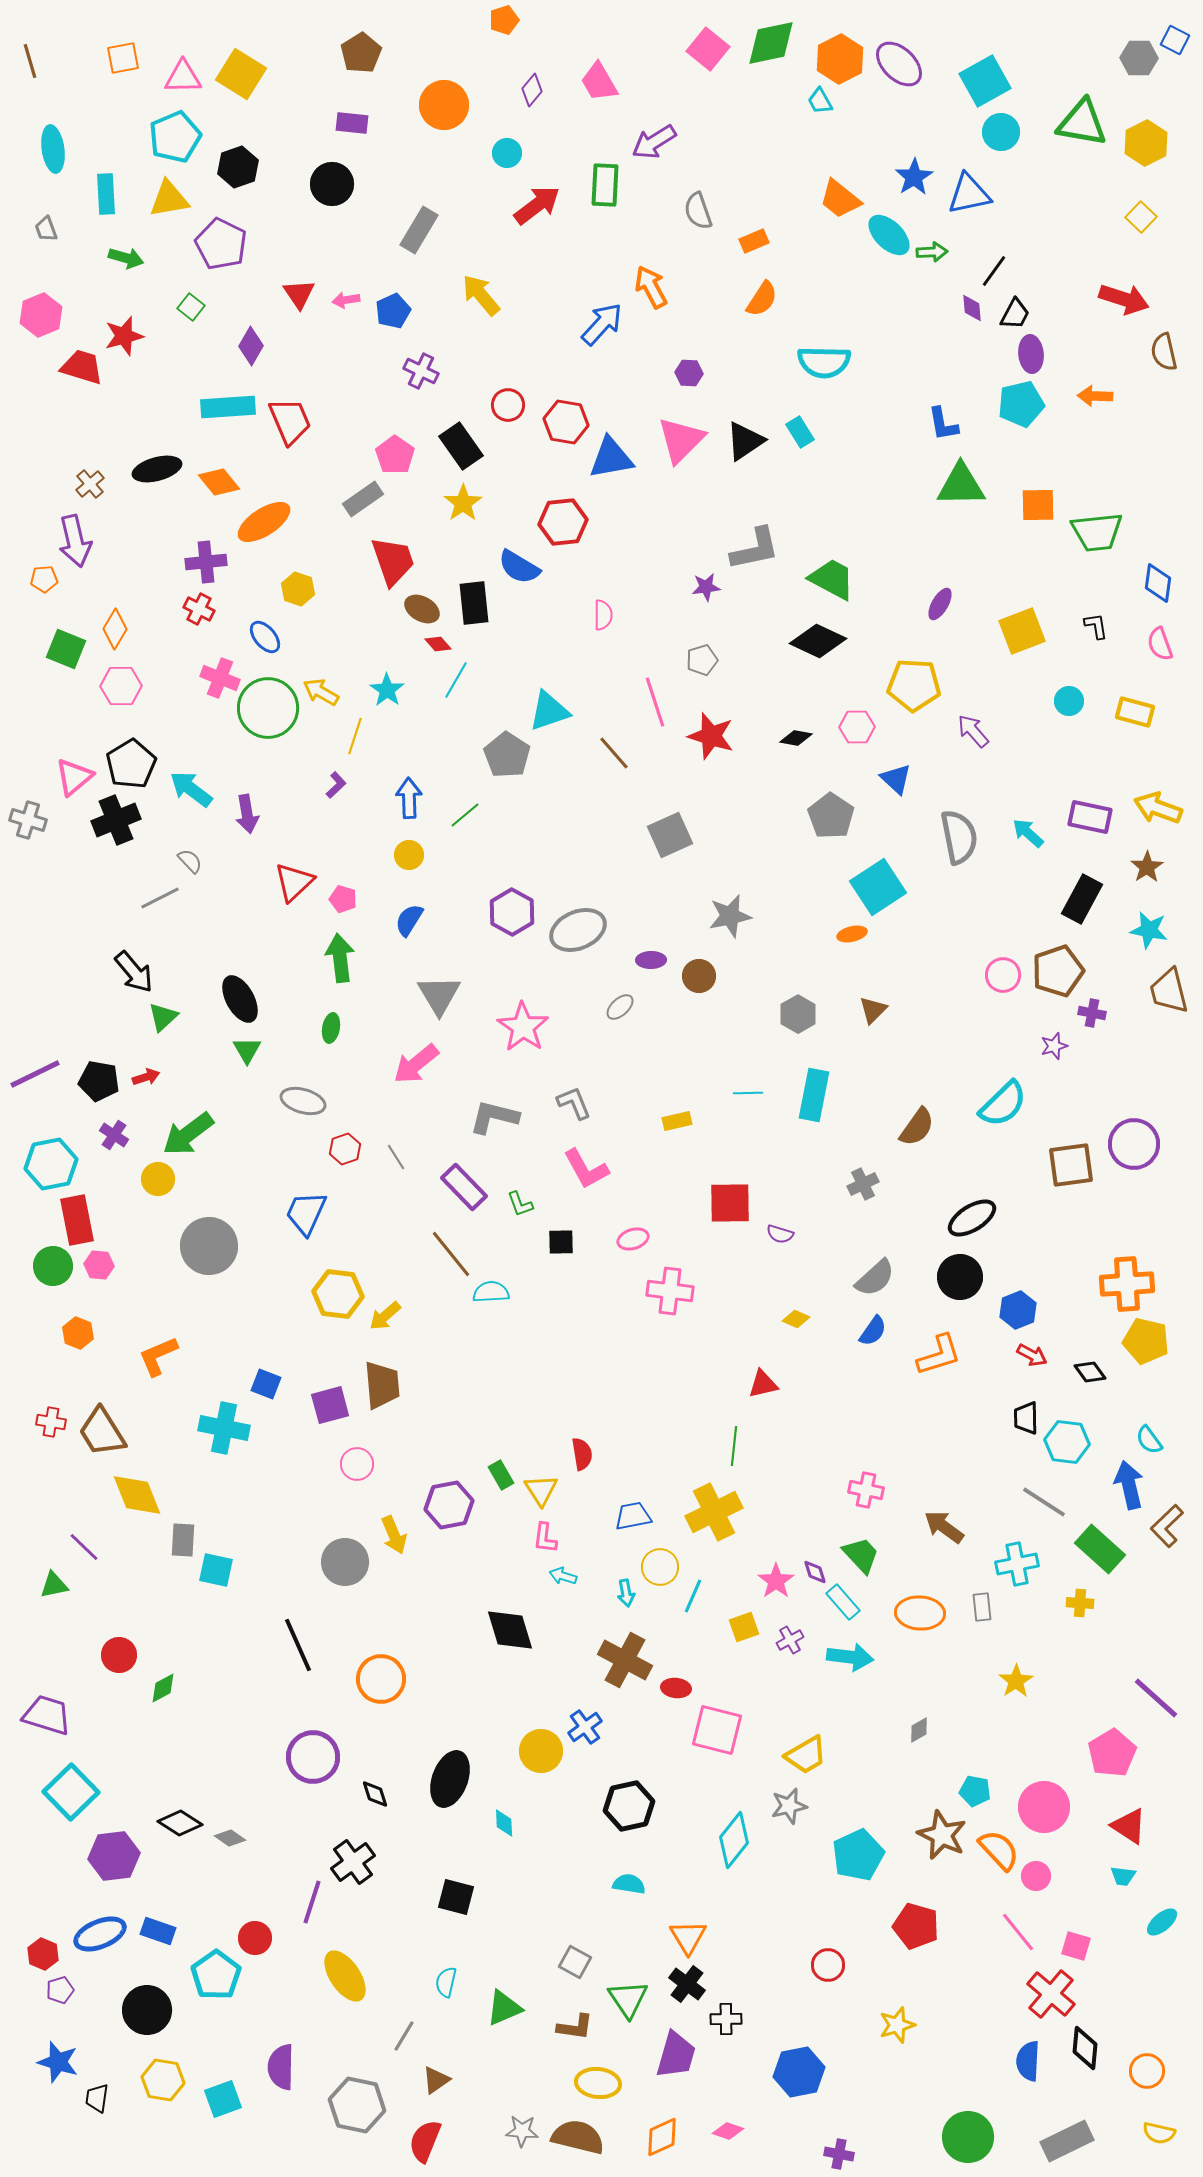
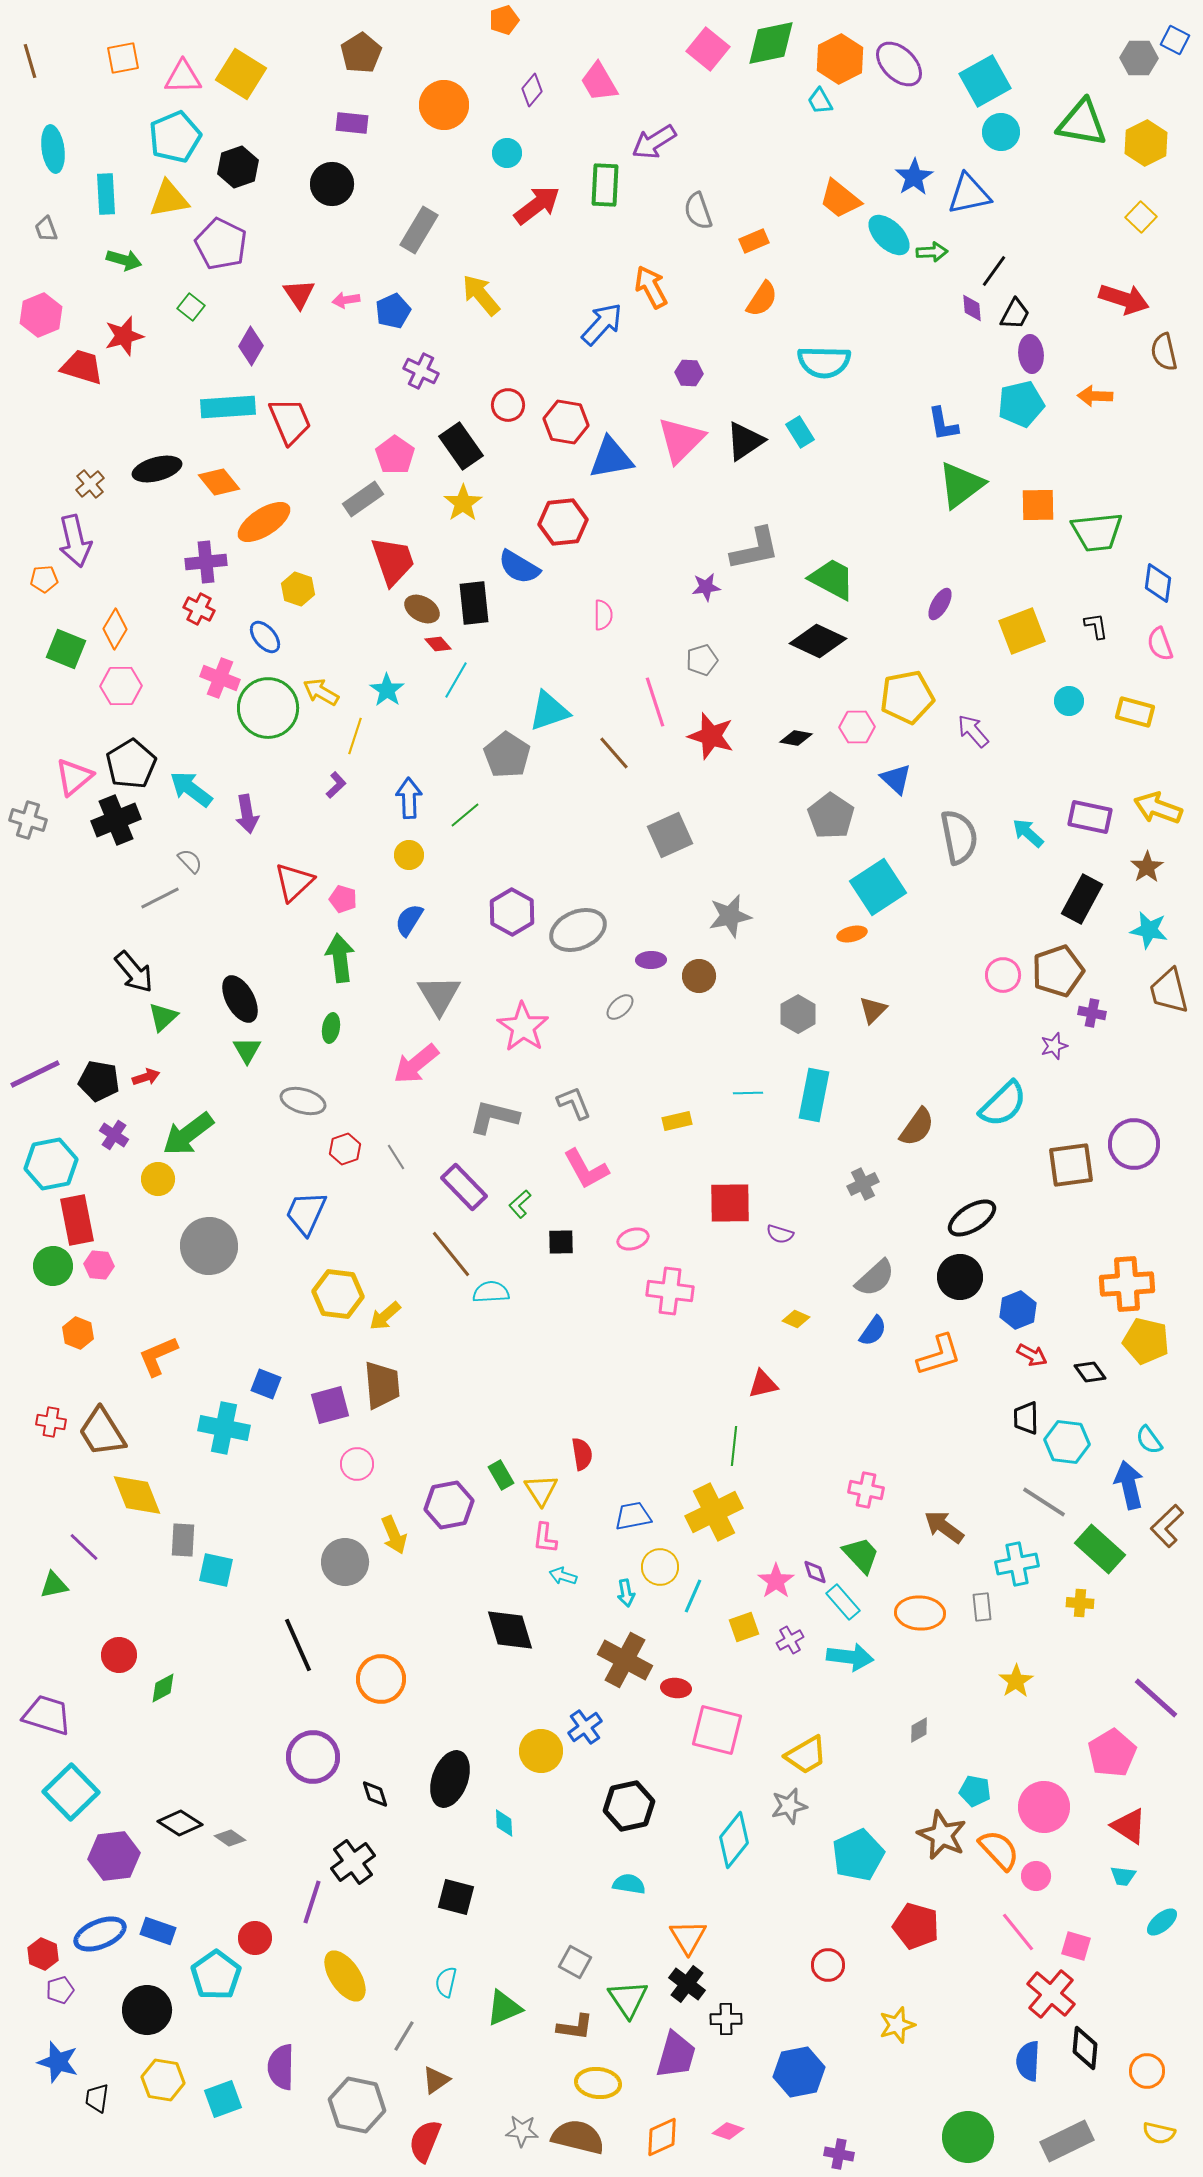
green arrow at (126, 258): moved 2 px left, 2 px down
green triangle at (961, 485): rotated 36 degrees counterclockwise
yellow pentagon at (914, 685): moved 7 px left, 12 px down; rotated 14 degrees counterclockwise
green L-shape at (520, 1204): rotated 68 degrees clockwise
